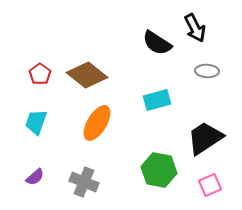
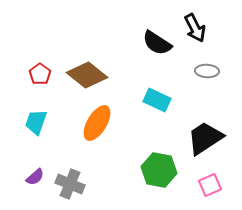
cyan rectangle: rotated 40 degrees clockwise
gray cross: moved 14 px left, 2 px down
